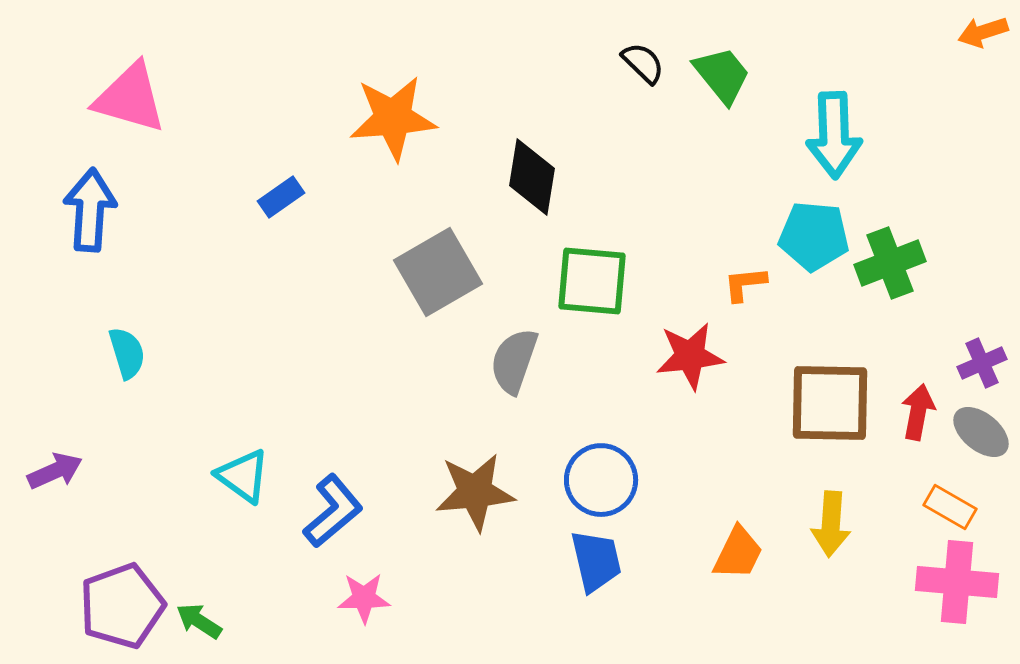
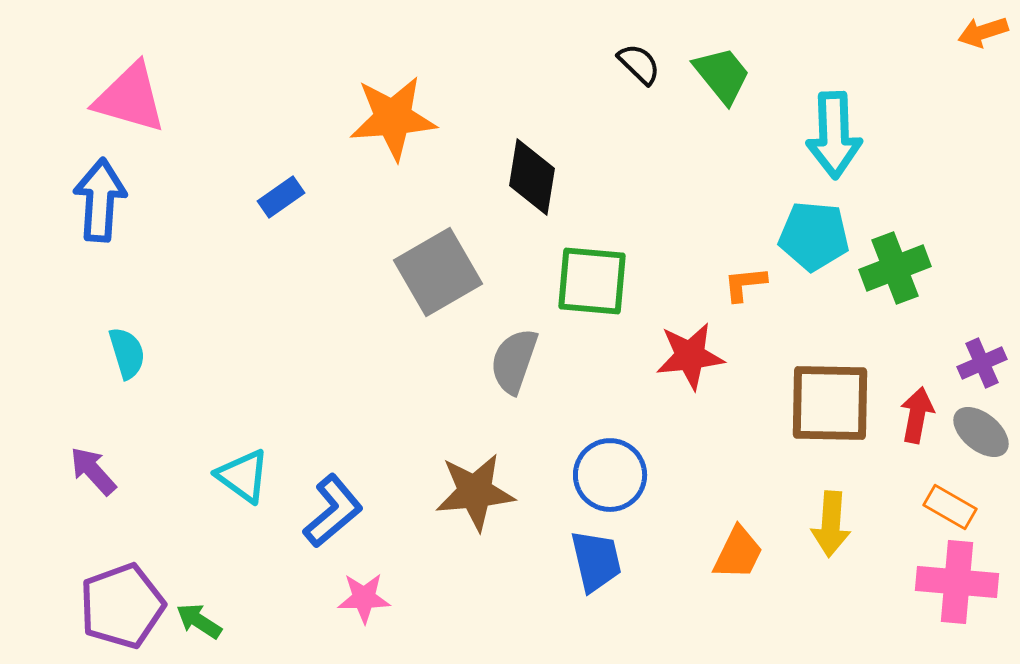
black semicircle: moved 4 px left, 1 px down
blue arrow: moved 10 px right, 10 px up
green cross: moved 5 px right, 5 px down
red arrow: moved 1 px left, 3 px down
purple arrow: moved 38 px right; rotated 108 degrees counterclockwise
blue circle: moved 9 px right, 5 px up
